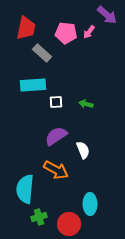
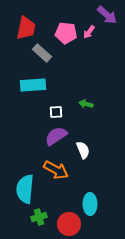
white square: moved 10 px down
